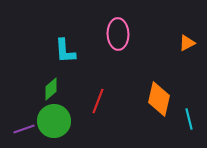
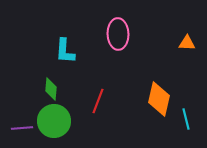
orange triangle: rotated 30 degrees clockwise
cyan L-shape: rotated 8 degrees clockwise
green diamond: rotated 45 degrees counterclockwise
cyan line: moved 3 px left
purple line: moved 2 px left, 1 px up; rotated 15 degrees clockwise
